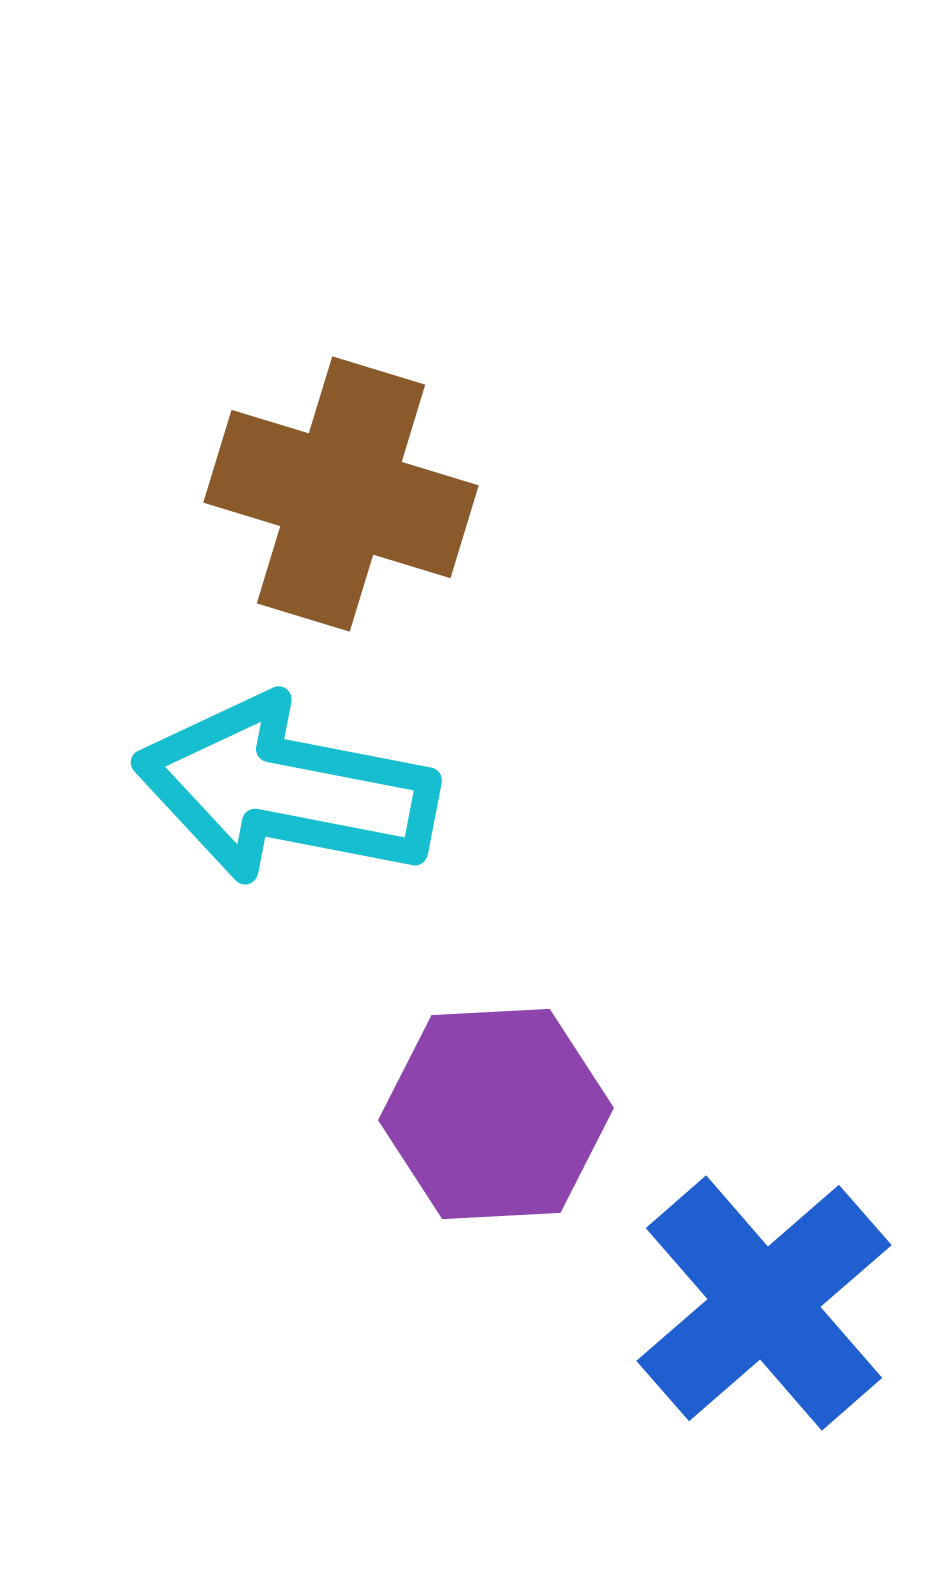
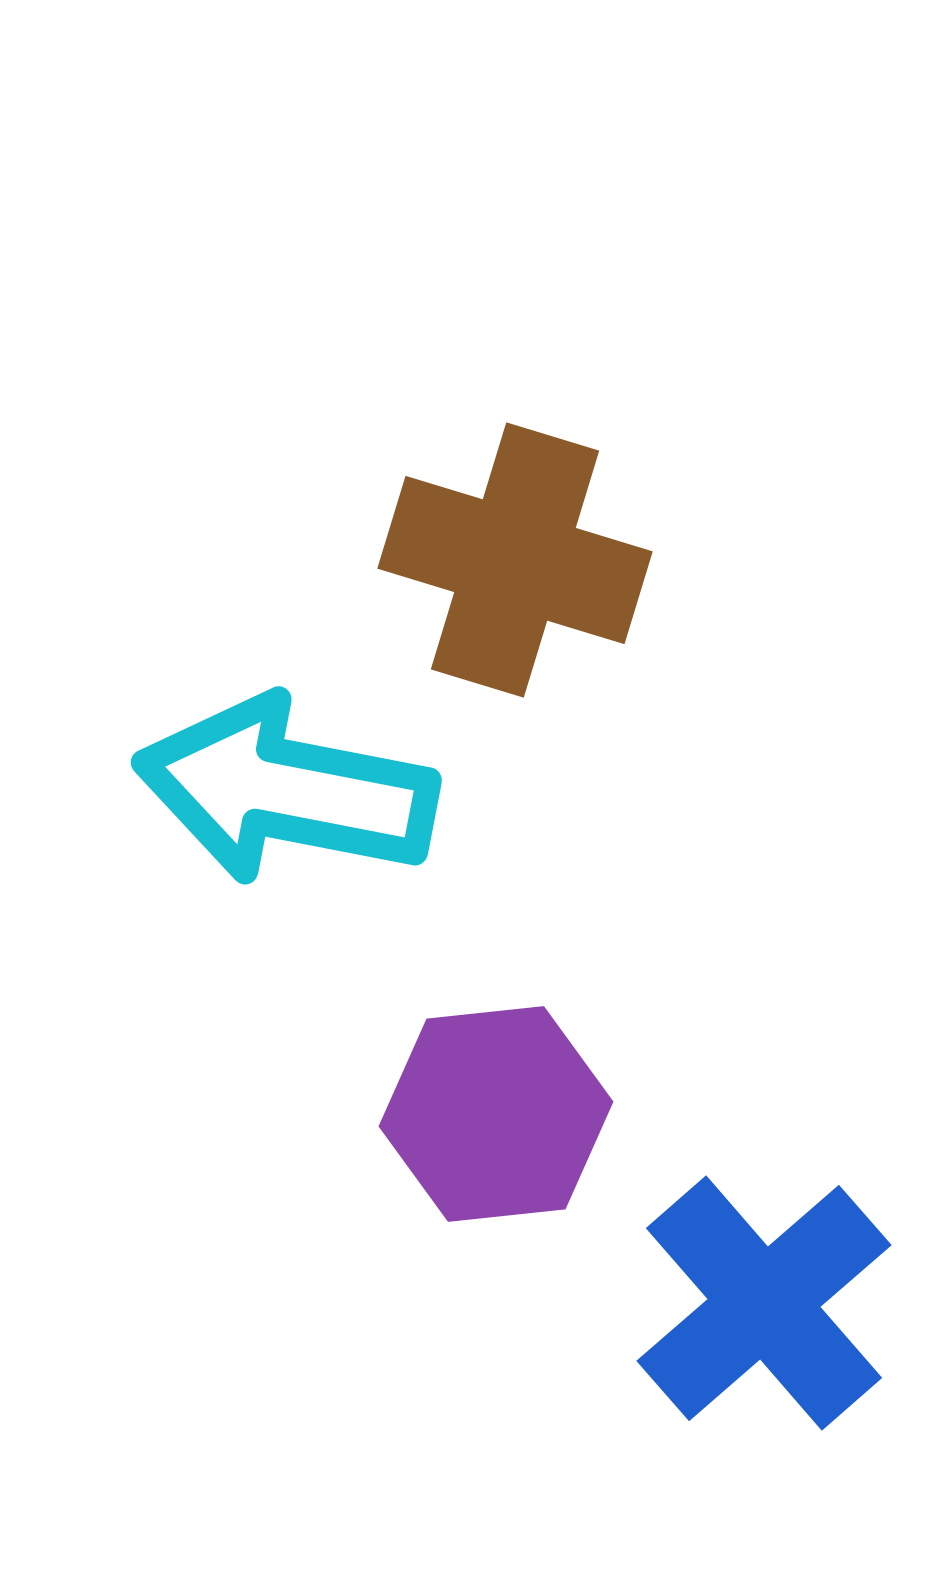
brown cross: moved 174 px right, 66 px down
purple hexagon: rotated 3 degrees counterclockwise
